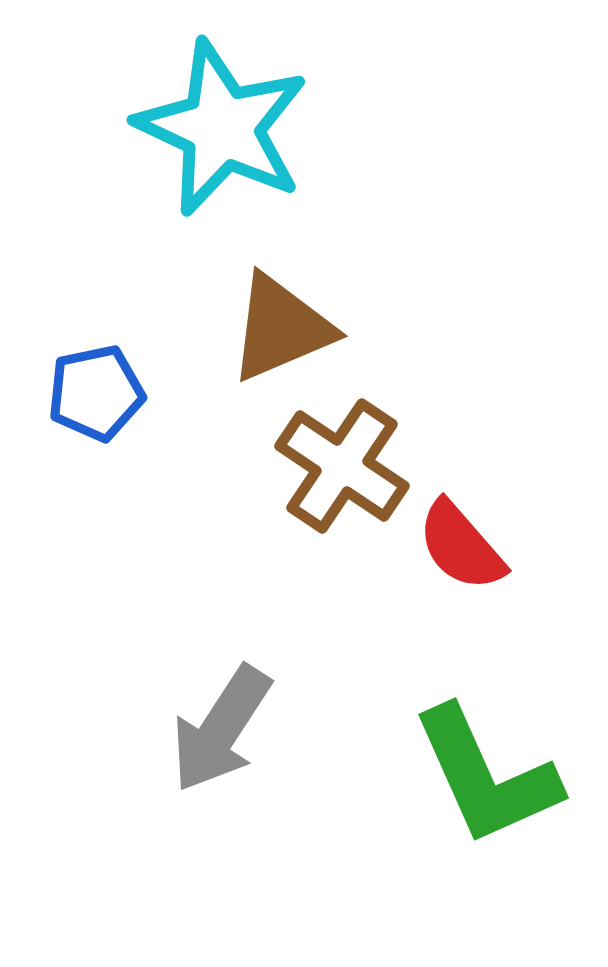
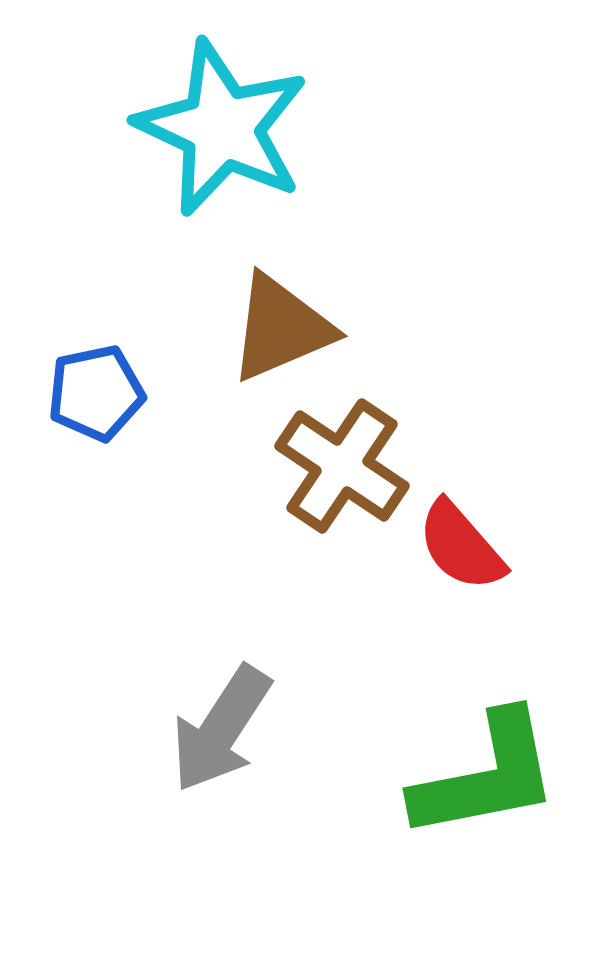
green L-shape: rotated 77 degrees counterclockwise
